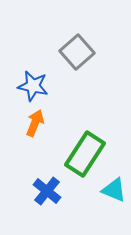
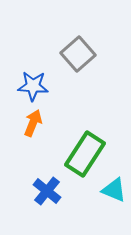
gray square: moved 1 px right, 2 px down
blue star: rotated 8 degrees counterclockwise
orange arrow: moved 2 px left
